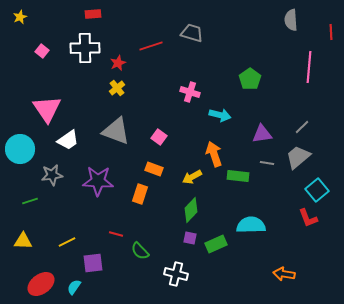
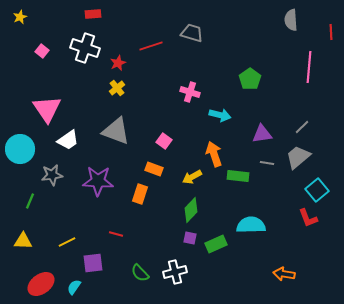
white cross at (85, 48): rotated 20 degrees clockwise
pink square at (159, 137): moved 5 px right, 4 px down
green line at (30, 201): rotated 49 degrees counterclockwise
green semicircle at (140, 251): moved 22 px down
white cross at (176, 274): moved 1 px left, 2 px up; rotated 30 degrees counterclockwise
